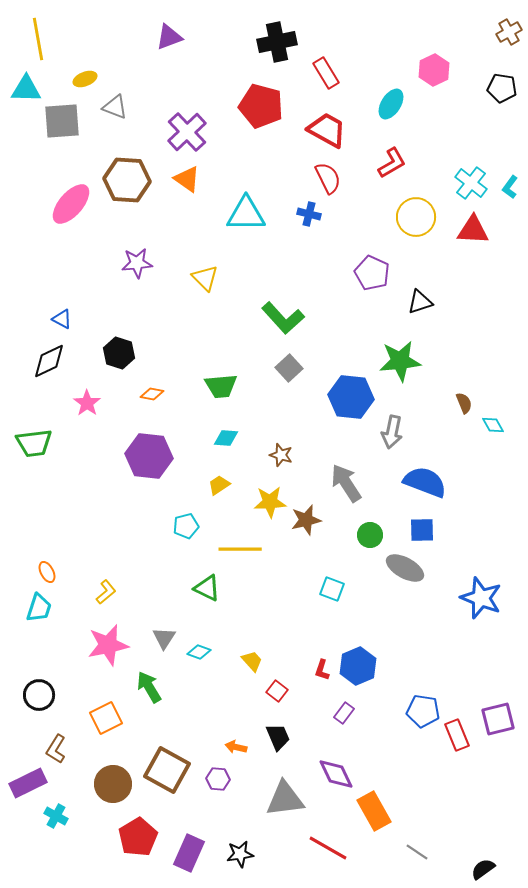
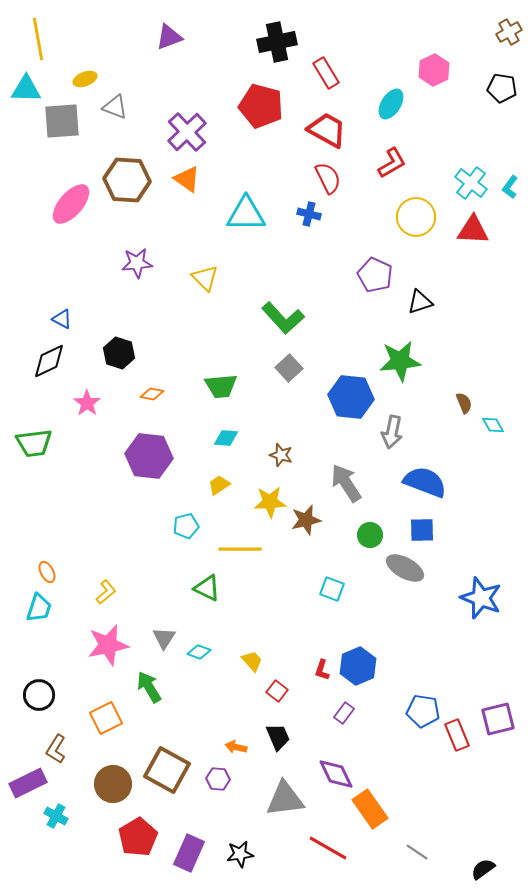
purple pentagon at (372, 273): moved 3 px right, 2 px down
orange rectangle at (374, 811): moved 4 px left, 2 px up; rotated 6 degrees counterclockwise
